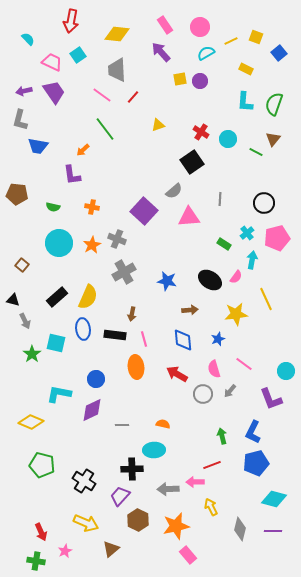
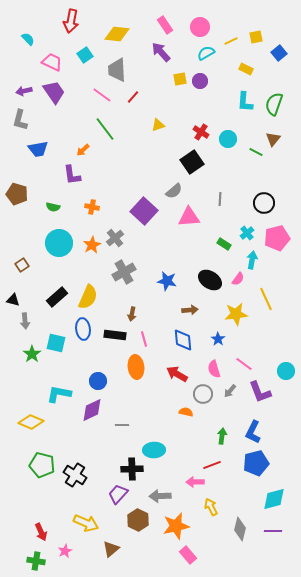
yellow square at (256, 37): rotated 32 degrees counterclockwise
cyan square at (78, 55): moved 7 px right
blue trapezoid at (38, 146): moved 3 px down; rotated 20 degrees counterclockwise
brown pentagon at (17, 194): rotated 10 degrees clockwise
gray cross at (117, 239): moved 2 px left, 1 px up; rotated 30 degrees clockwise
brown square at (22, 265): rotated 16 degrees clockwise
pink semicircle at (236, 277): moved 2 px right, 2 px down
gray arrow at (25, 321): rotated 21 degrees clockwise
blue star at (218, 339): rotated 16 degrees counterclockwise
blue circle at (96, 379): moved 2 px right, 2 px down
purple L-shape at (271, 399): moved 11 px left, 7 px up
orange semicircle at (163, 424): moved 23 px right, 12 px up
green arrow at (222, 436): rotated 21 degrees clockwise
black cross at (84, 481): moved 9 px left, 6 px up
gray arrow at (168, 489): moved 8 px left, 7 px down
purple trapezoid at (120, 496): moved 2 px left, 2 px up
cyan diamond at (274, 499): rotated 30 degrees counterclockwise
